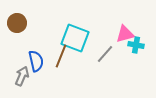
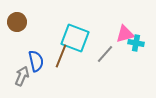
brown circle: moved 1 px up
cyan cross: moved 2 px up
